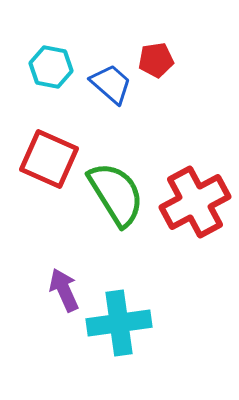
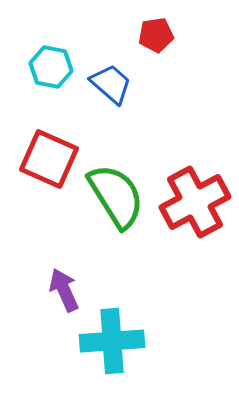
red pentagon: moved 25 px up
green semicircle: moved 2 px down
cyan cross: moved 7 px left, 18 px down; rotated 4 degrees clockwise
